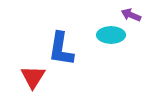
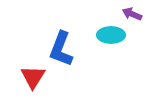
purple arrow: moved 1 px right, 1 px up
blue L-shape: rotated 12 degrees clockwise
